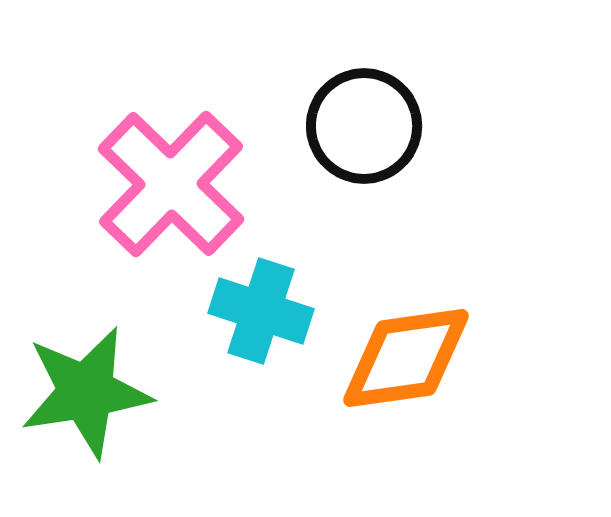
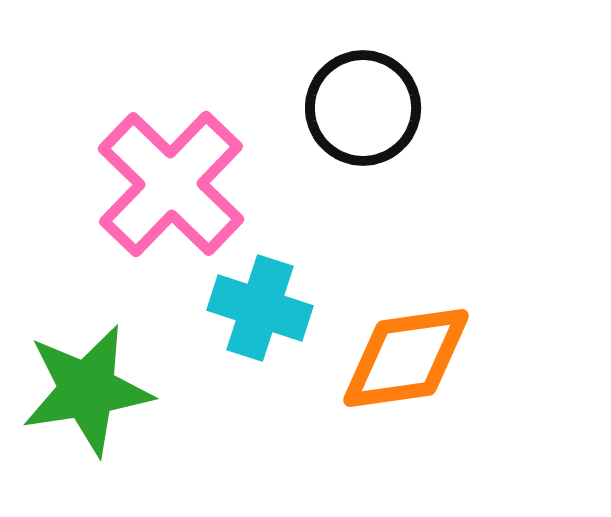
black circle: moved 1 px left, 18 px up
cyan cross: moved 1 px left, 3 px up
green star: moved 1 px right, 2 px up
